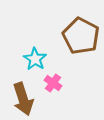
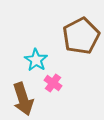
brown pentagon: rotated 18 degrees clockwise
cyan star: moved 1 px right, 1 px down
